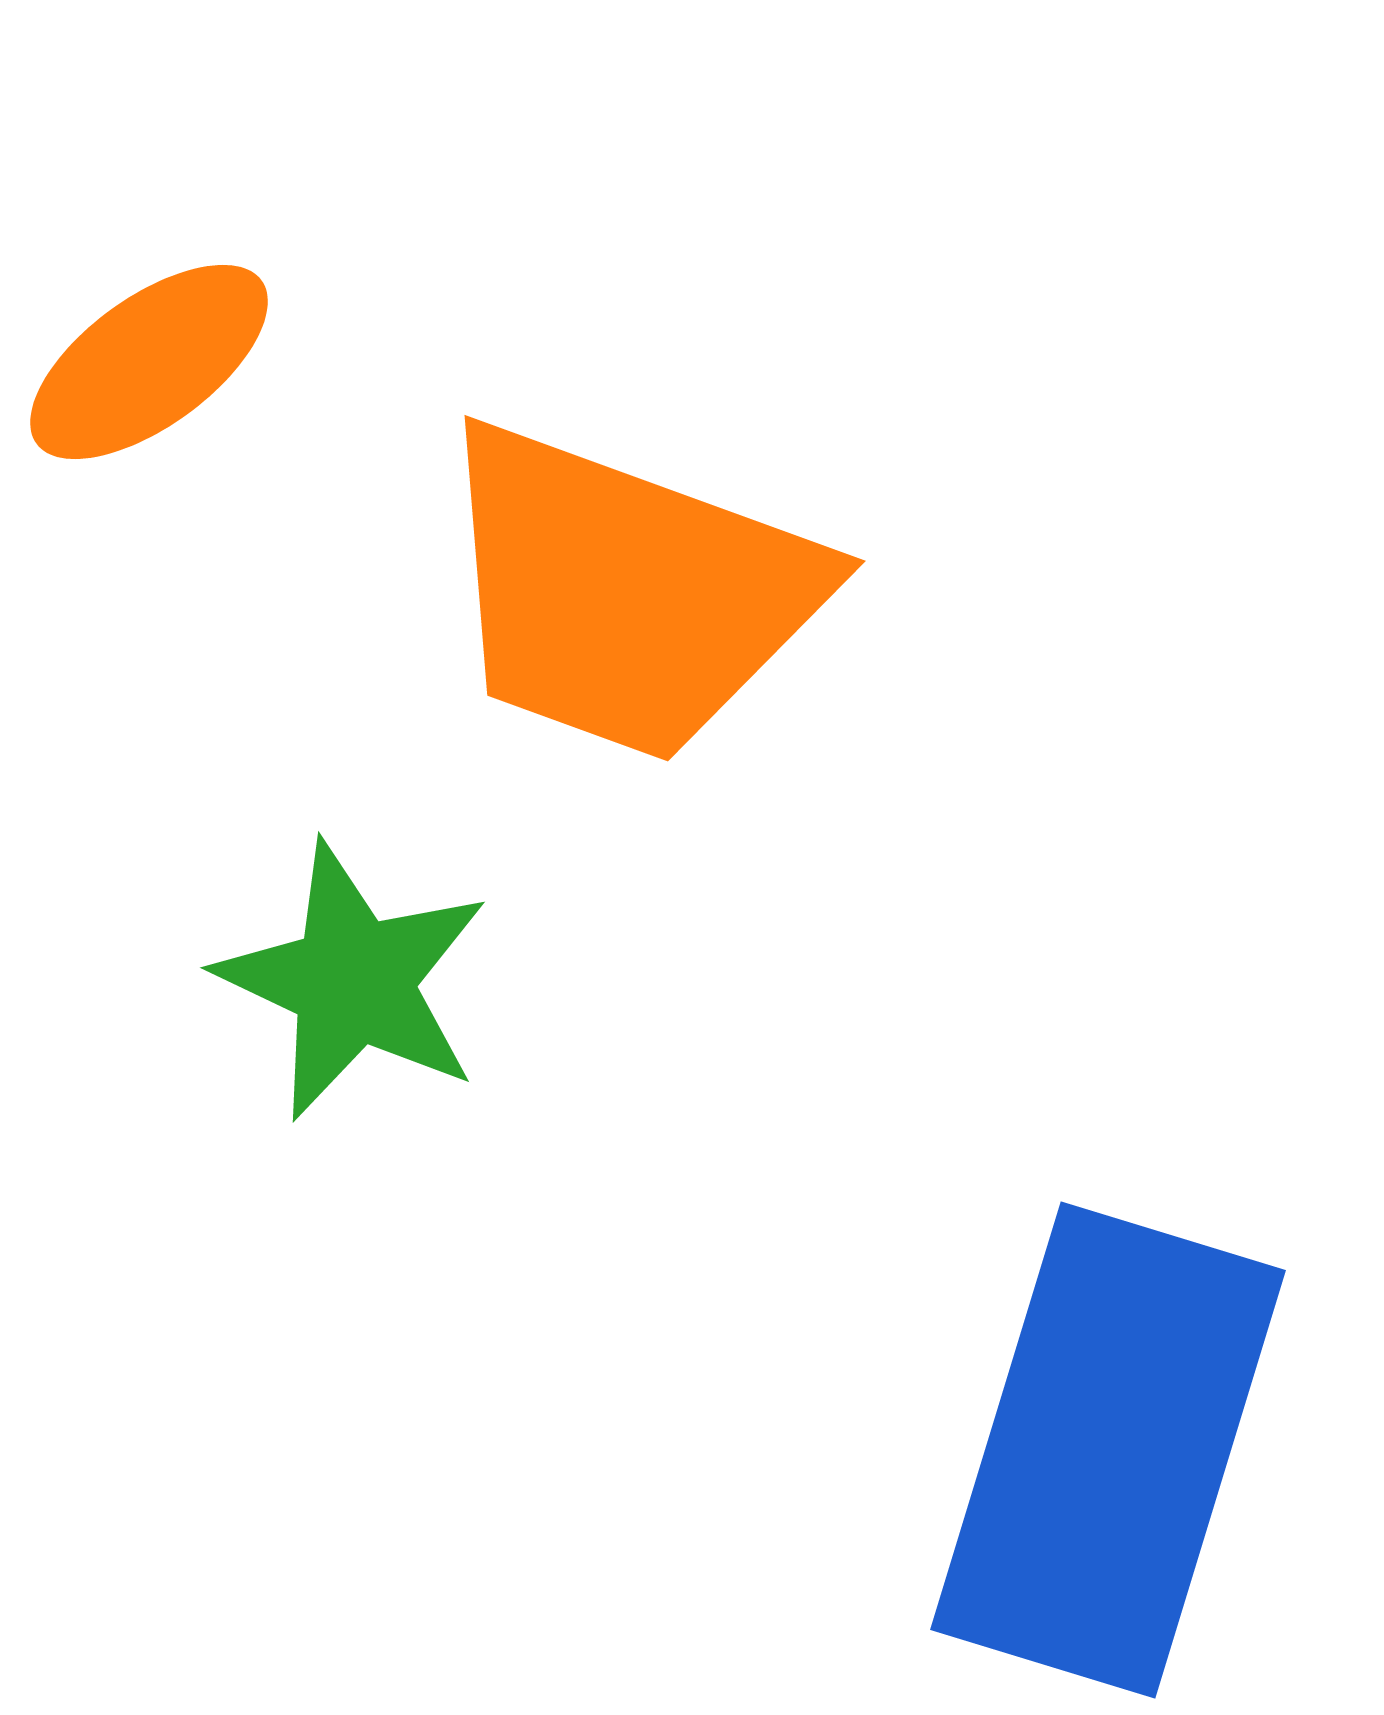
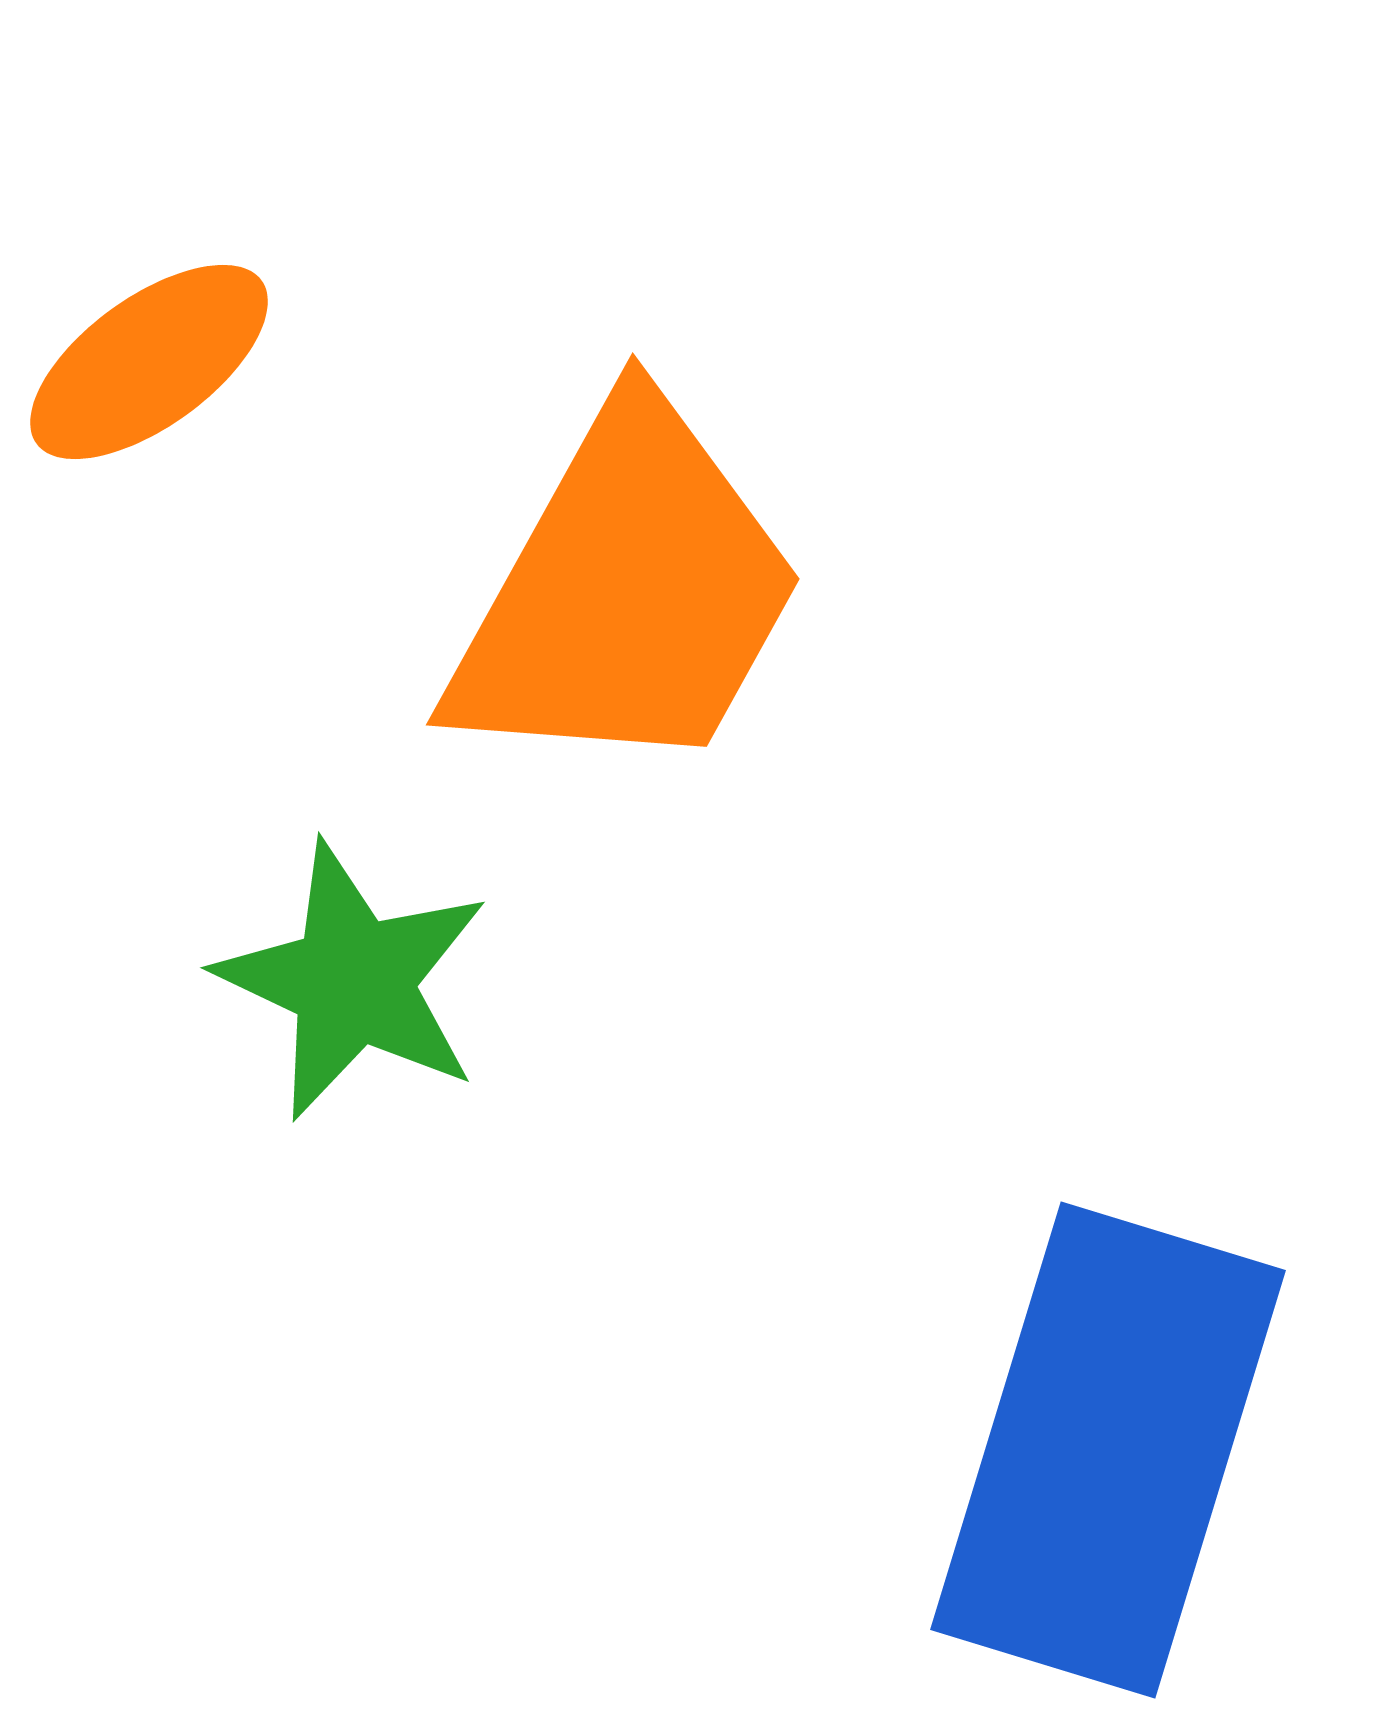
orange trapezoid: rotated 81 degrees counterclockwise
